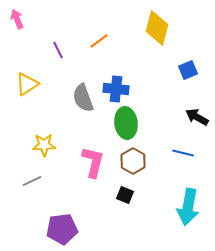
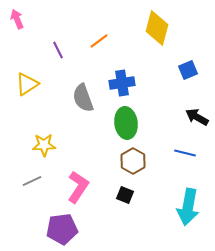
blue cross: moved 6 px right, 6 px up; rotated 15 degrees counterclockwise
blue line: moved 2 px right
pink L-shape: moved 15 px left, 25 px down; rotated 20 degrees clockwise
